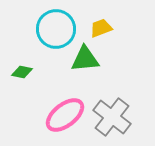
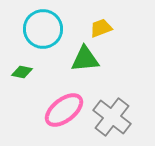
cyan circle: moved 13 px left
pink ellipse: moved 1 px left, 5 px up
